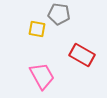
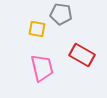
gray pentagon: moved 2 px right
pink trapezoid: moved 8 px up; rotated 16 degrees clockwise
